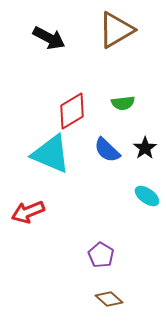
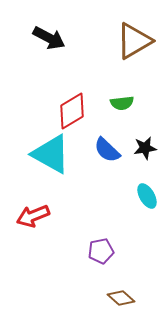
brown triangle: moved 18 px right, 11 px down
green semicircle: moved 1 px left
black star: rotated 25 degrees clockwise
cyan triangle: rotated 6 degrees clockwise
cyan ellipse: rotated 25 degrees clockwise
red arrow: moved 5 px right, 4 px down
purple pentagon: moved 4 px up; rotated 30 degrees clockwise
brown diamond: moved 12 px right, 1 px up
